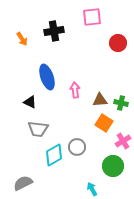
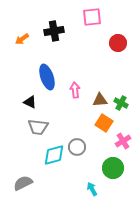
orange arrow: rotated 88 degrees clockwise
green cross: rotated 16 degrees clockwise
gray trapezoid: moved 2 px up
cyan diamond: rotated 15 degrees clockwise
green circle: moved 2 px down
